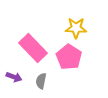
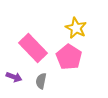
yellow star: rotated 25 degrees clockwise
